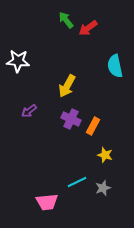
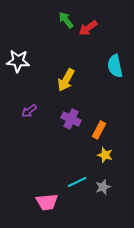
yellow arrow: moved 1 px left, 6 px up
orange rectangle: moved 6 px right, 4 px down
gray star: moved 1 px up
